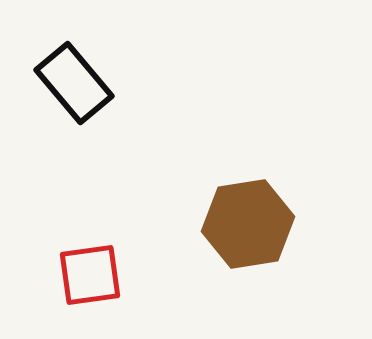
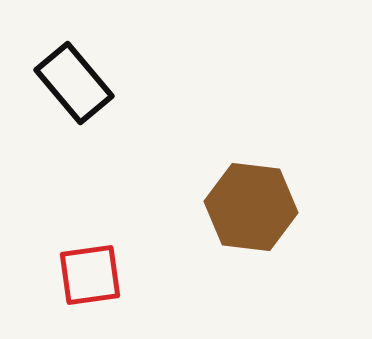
brown hexagon: moved 3 px right, 17 px up; rotated 16 degrees clockwise
